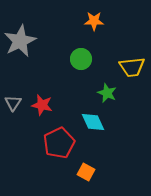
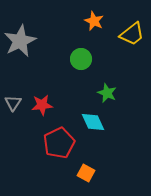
orange star: rotated 24 degrees clockwise
yellow trapezoid: moved 33 px up; rotated 32 degrees counterclockwise
red star: rotated 20 degrees counterclockwise
orange square: moved 1 px down
